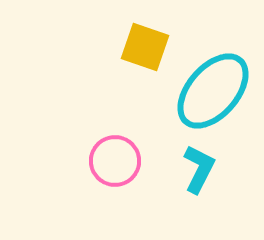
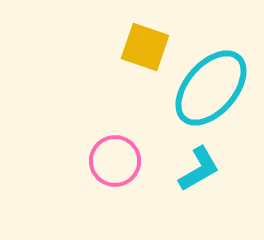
cyan ellipse: moved 2 px left, 3 px up
cyan L-shape: rotated 33 degrees clockwise
